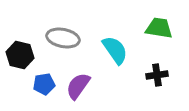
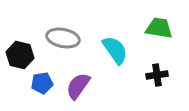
blue pentagon: moved 2 px left, 1 px up
